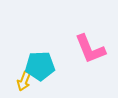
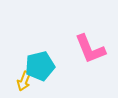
cyan pentagon: rotated 12 degrees counterclockwise
